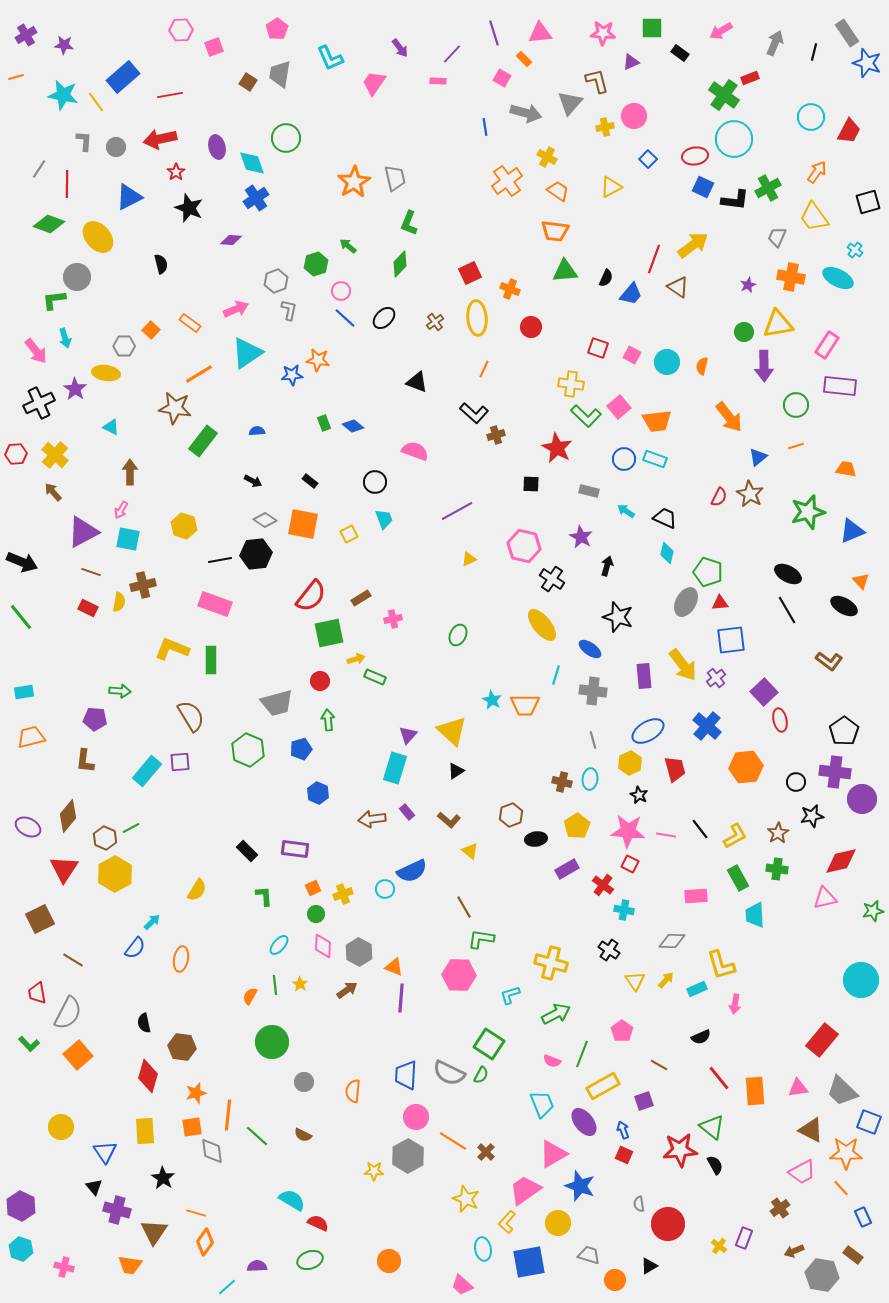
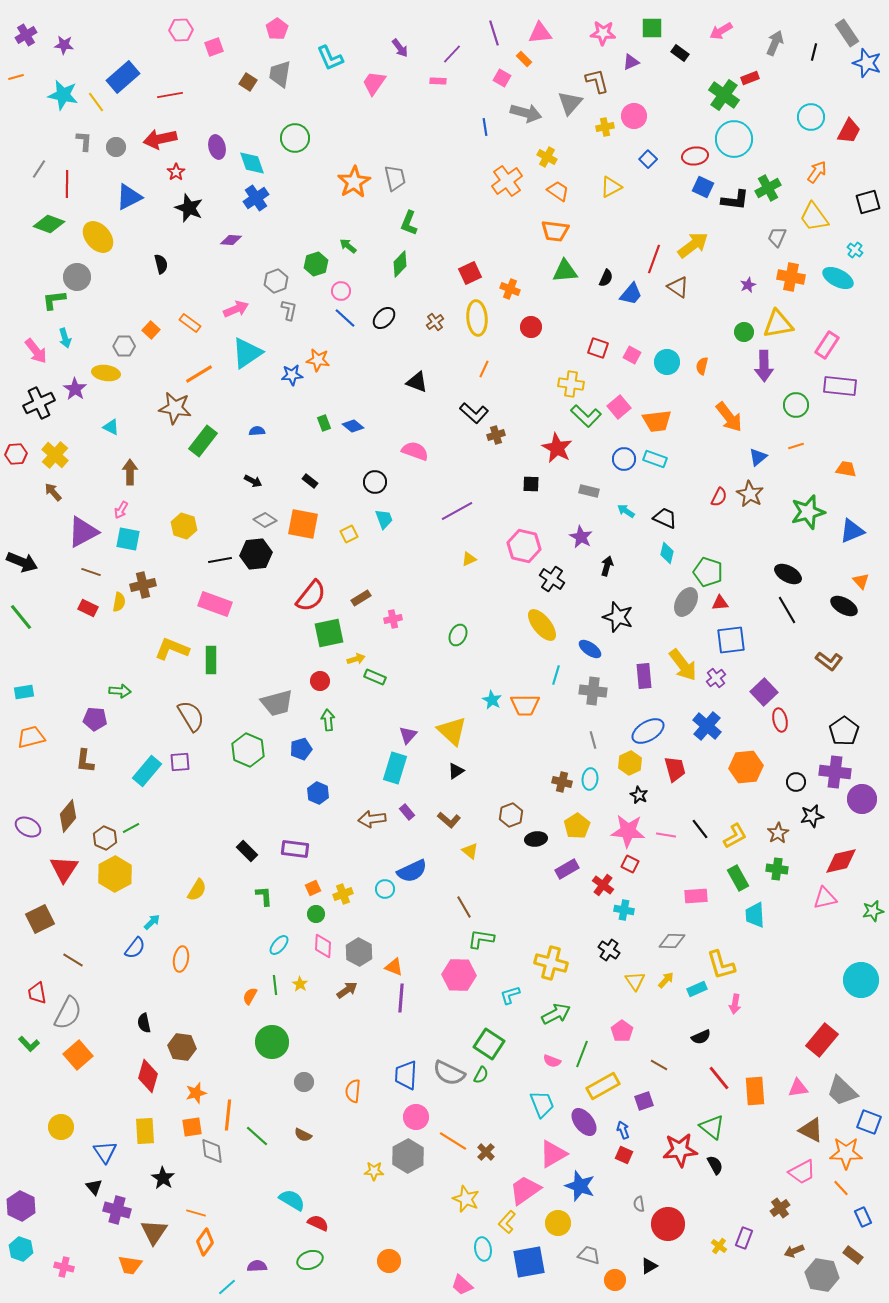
green circle at (286, 138): moved 9 px right
